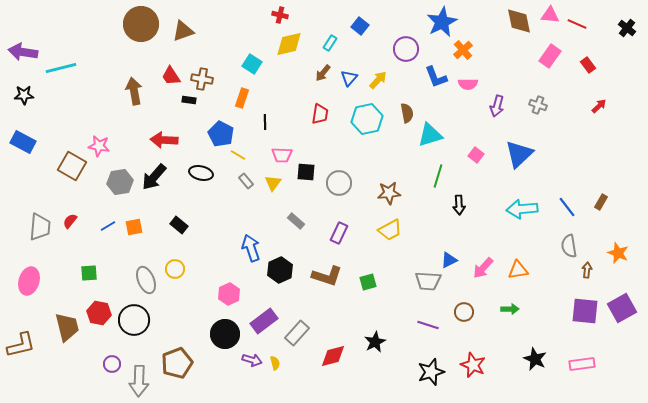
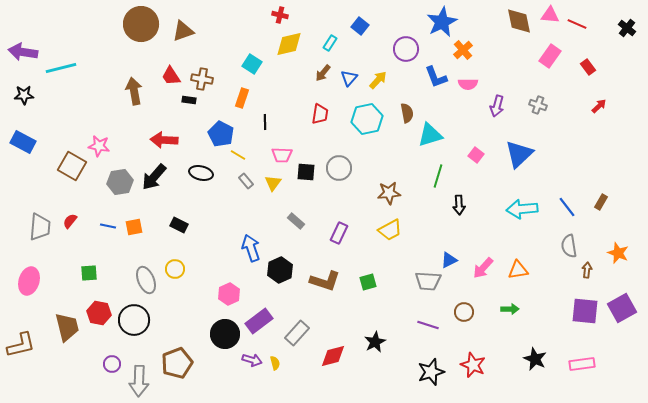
red rectangle at (588, 65): moved 2 px down
gray circle at (339, 183): moved 15 px up
black rectangle at (179, 225): rotated 12 degrees counterclockwise
blue line at (108, 226): rotated 42 degrees clockwise
brown L-shape at (327, 276): moved 2 px left, 5 px down
purple rectangle at (264, 321): moved 5 px left
